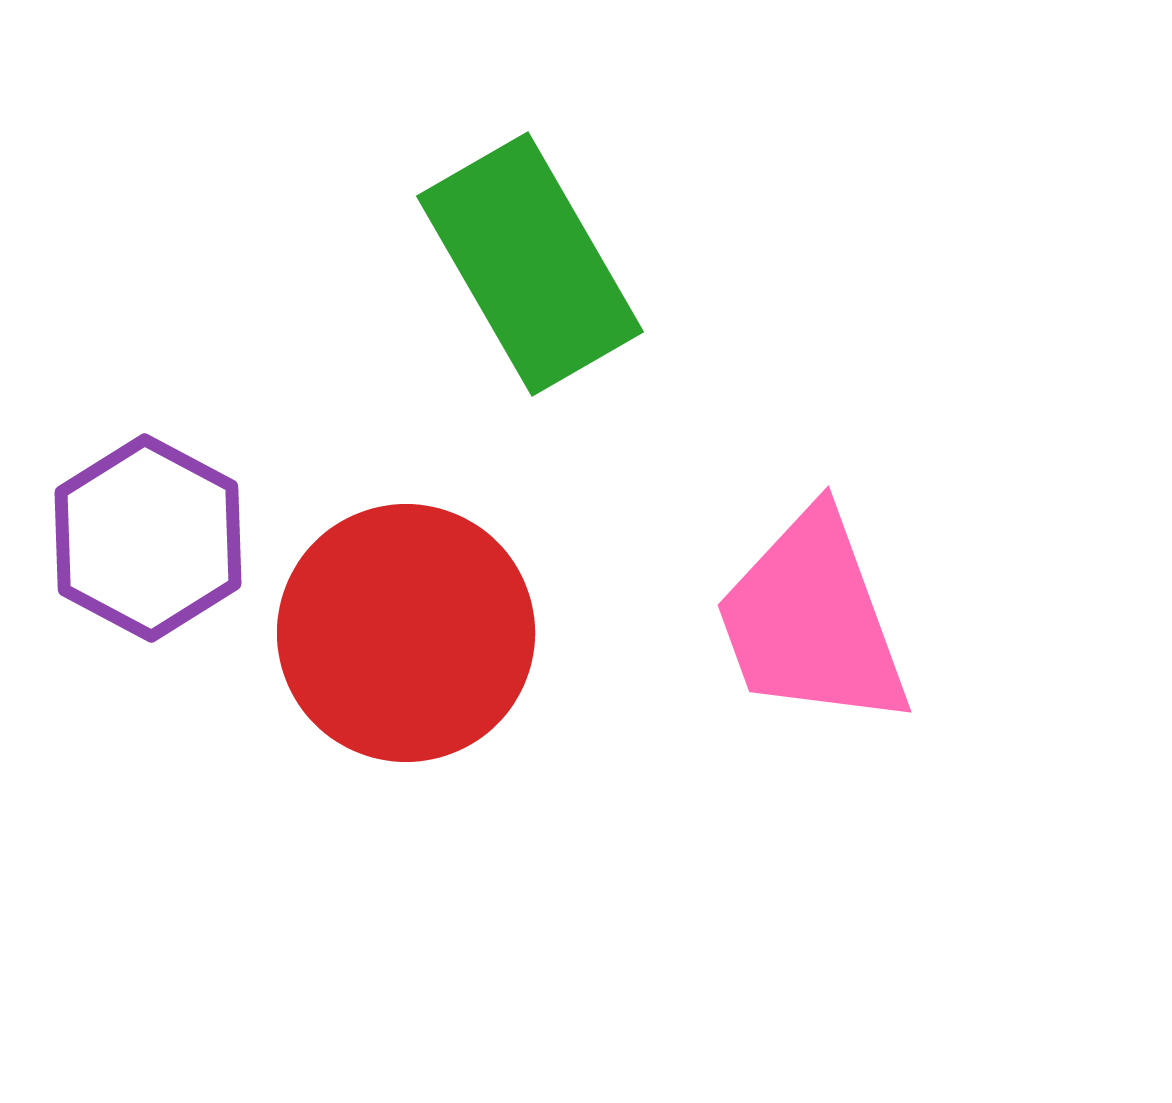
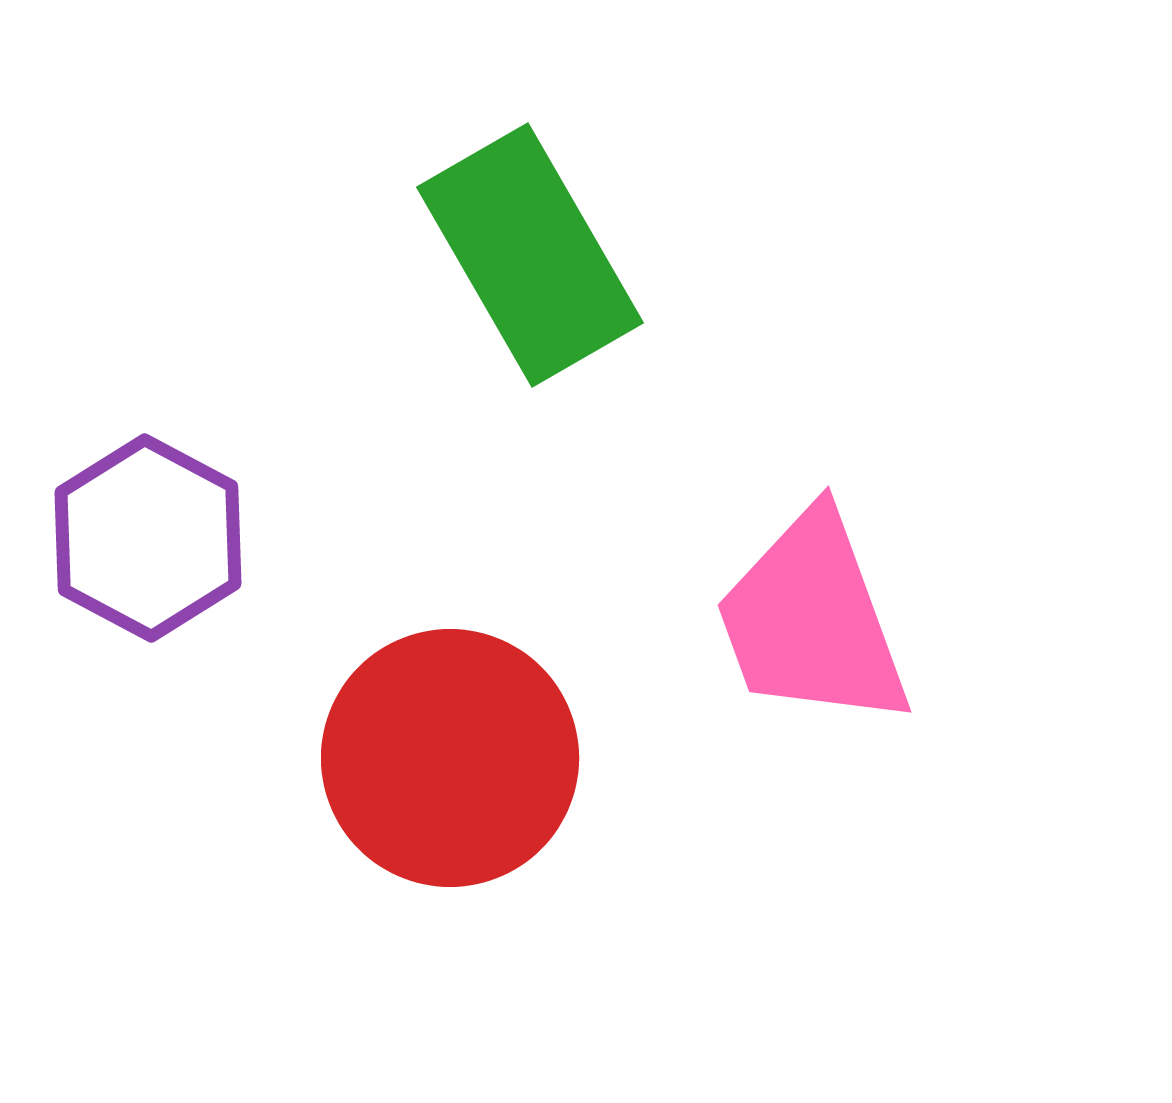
green rectangle: moved 9 px up
red circle: moved 44 px right, 125 px down
